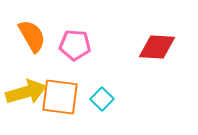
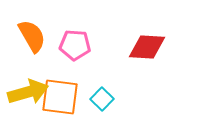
red diamond: moved 10 px left
yellow arrow: moved 2 px right
